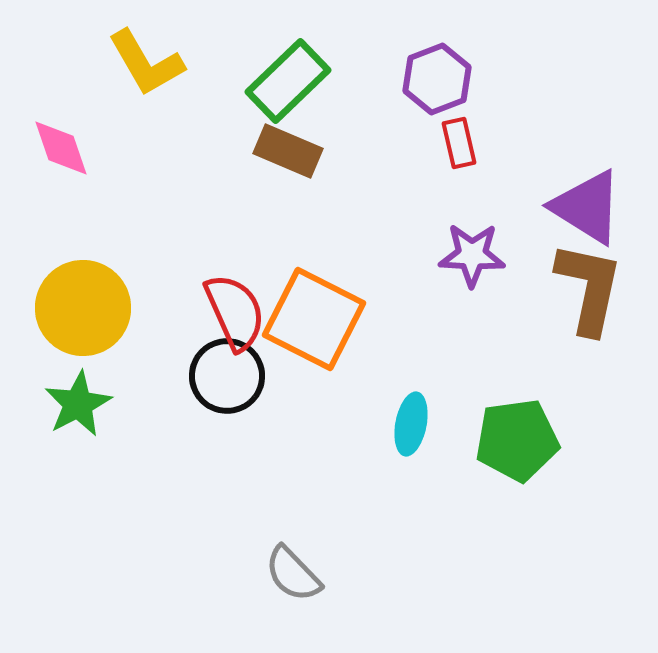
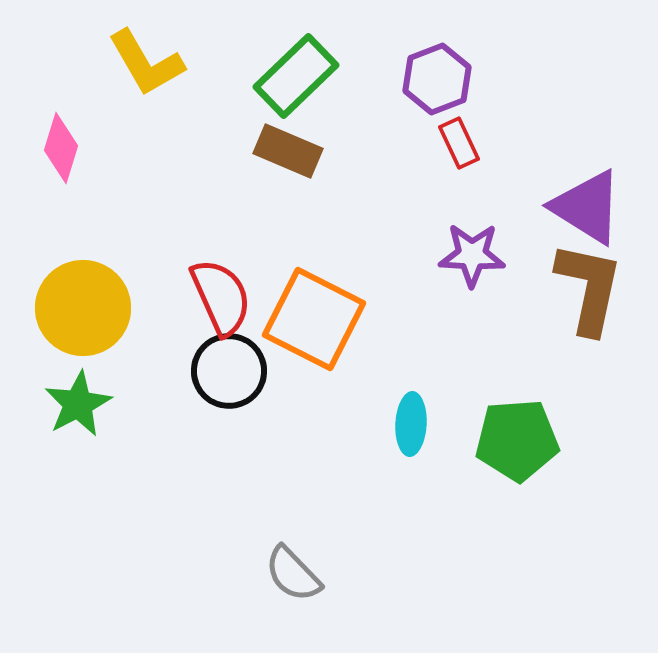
green rectangle: moved 8 px right, 5 px up
red rectangle: rotated 12 degrees counterclockwise
pink diamond: rotated 36 degrees clockwise
red semicircle: moved 14 px left, 15 px up
black circle: moved 2 px right, 5 px up
cyan ellipse: rotated 8 degrees counterclockwise
green pentagon: rotated 4 degrees clockwise
